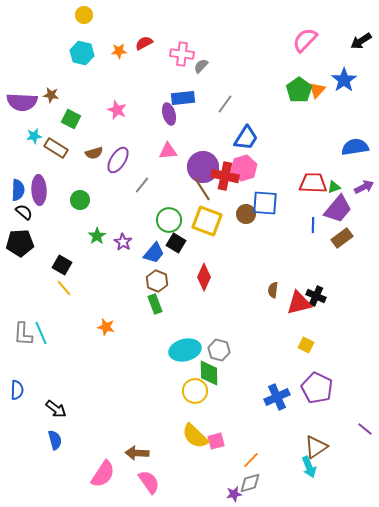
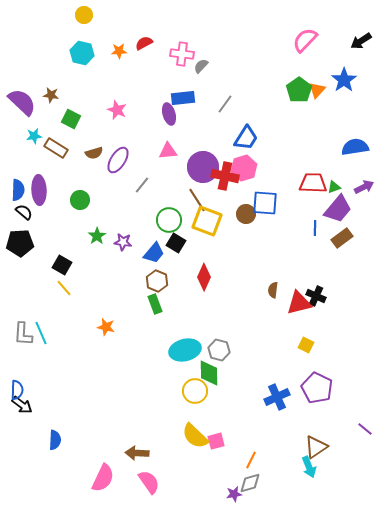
purple semicircle at (22, 102): rotated 140 degrees counterclockwise
brown line at (202, 189): moved 5 px left, 11 px down
blue line at (313, 225): moved 2 px right, 3 px down
purple star at (123, 242): rotated 24 degrees counterclockwise
black arrow at (56, 409): moved 34 px left, 4 px up
blue semicircle at (55, 440): rotated 18 degrees clockwise
orange line at (251, 460): rotated 18 degrees counterclockwise
pink semicircle at (103, 474): moved 4 px down; rotated 8 degrees counterclockwise
